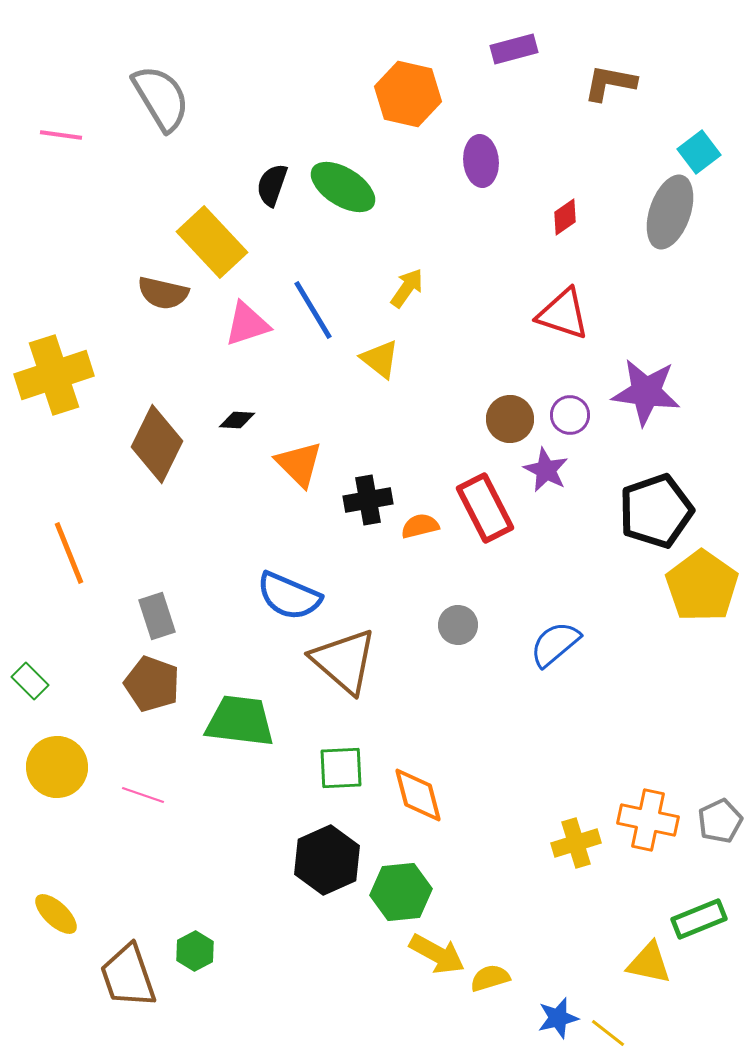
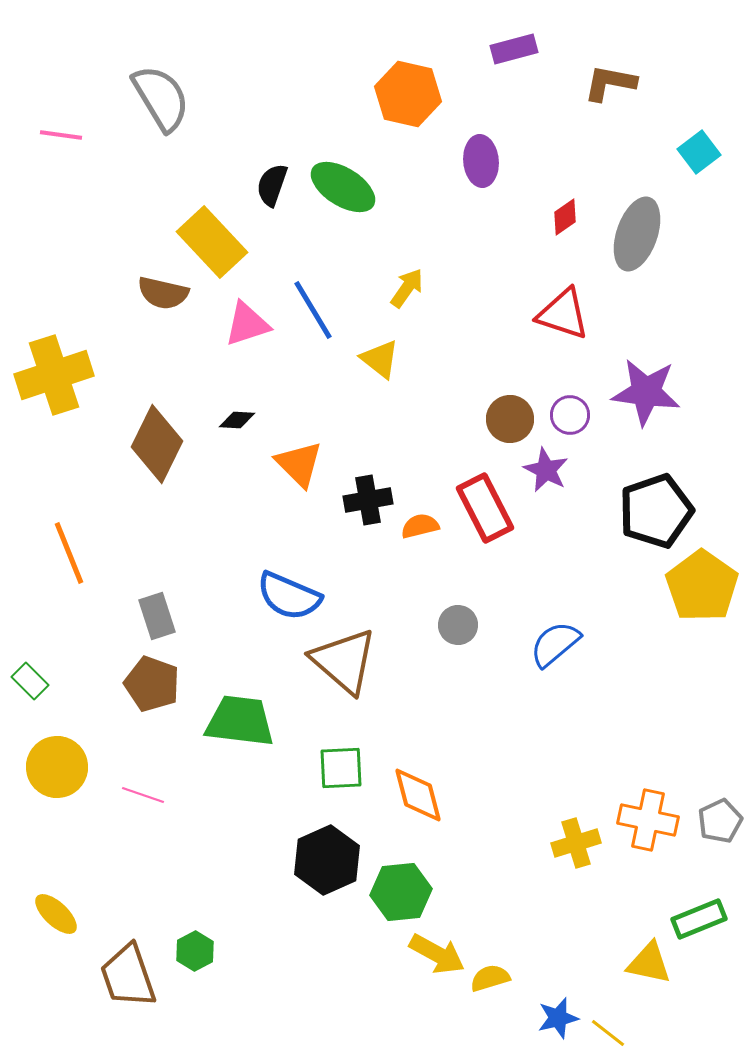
gray ellipse at (670, 212): moved 33 px left, 22 px down
